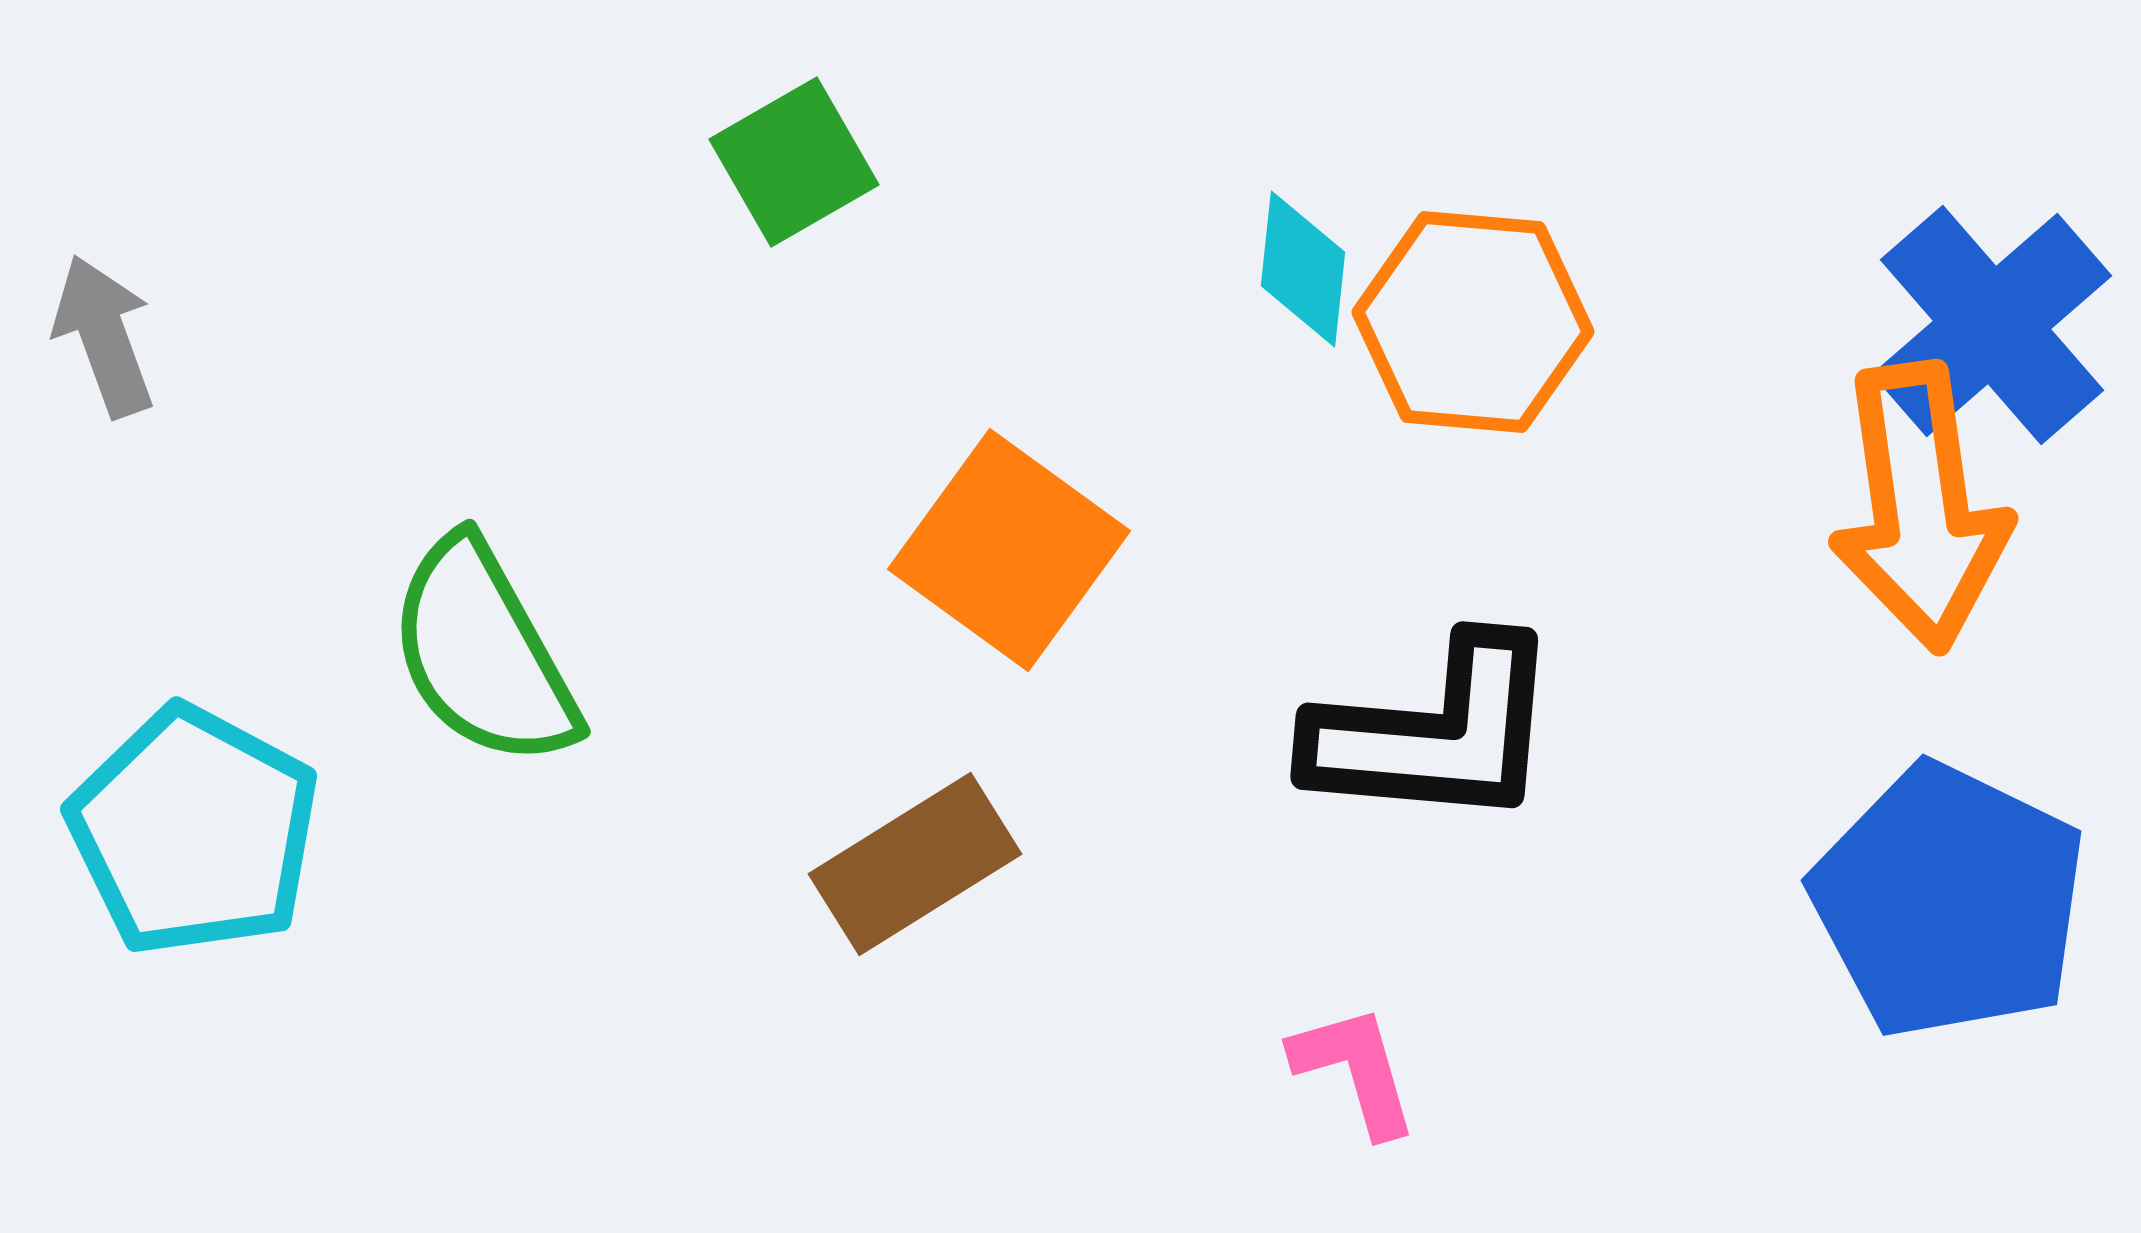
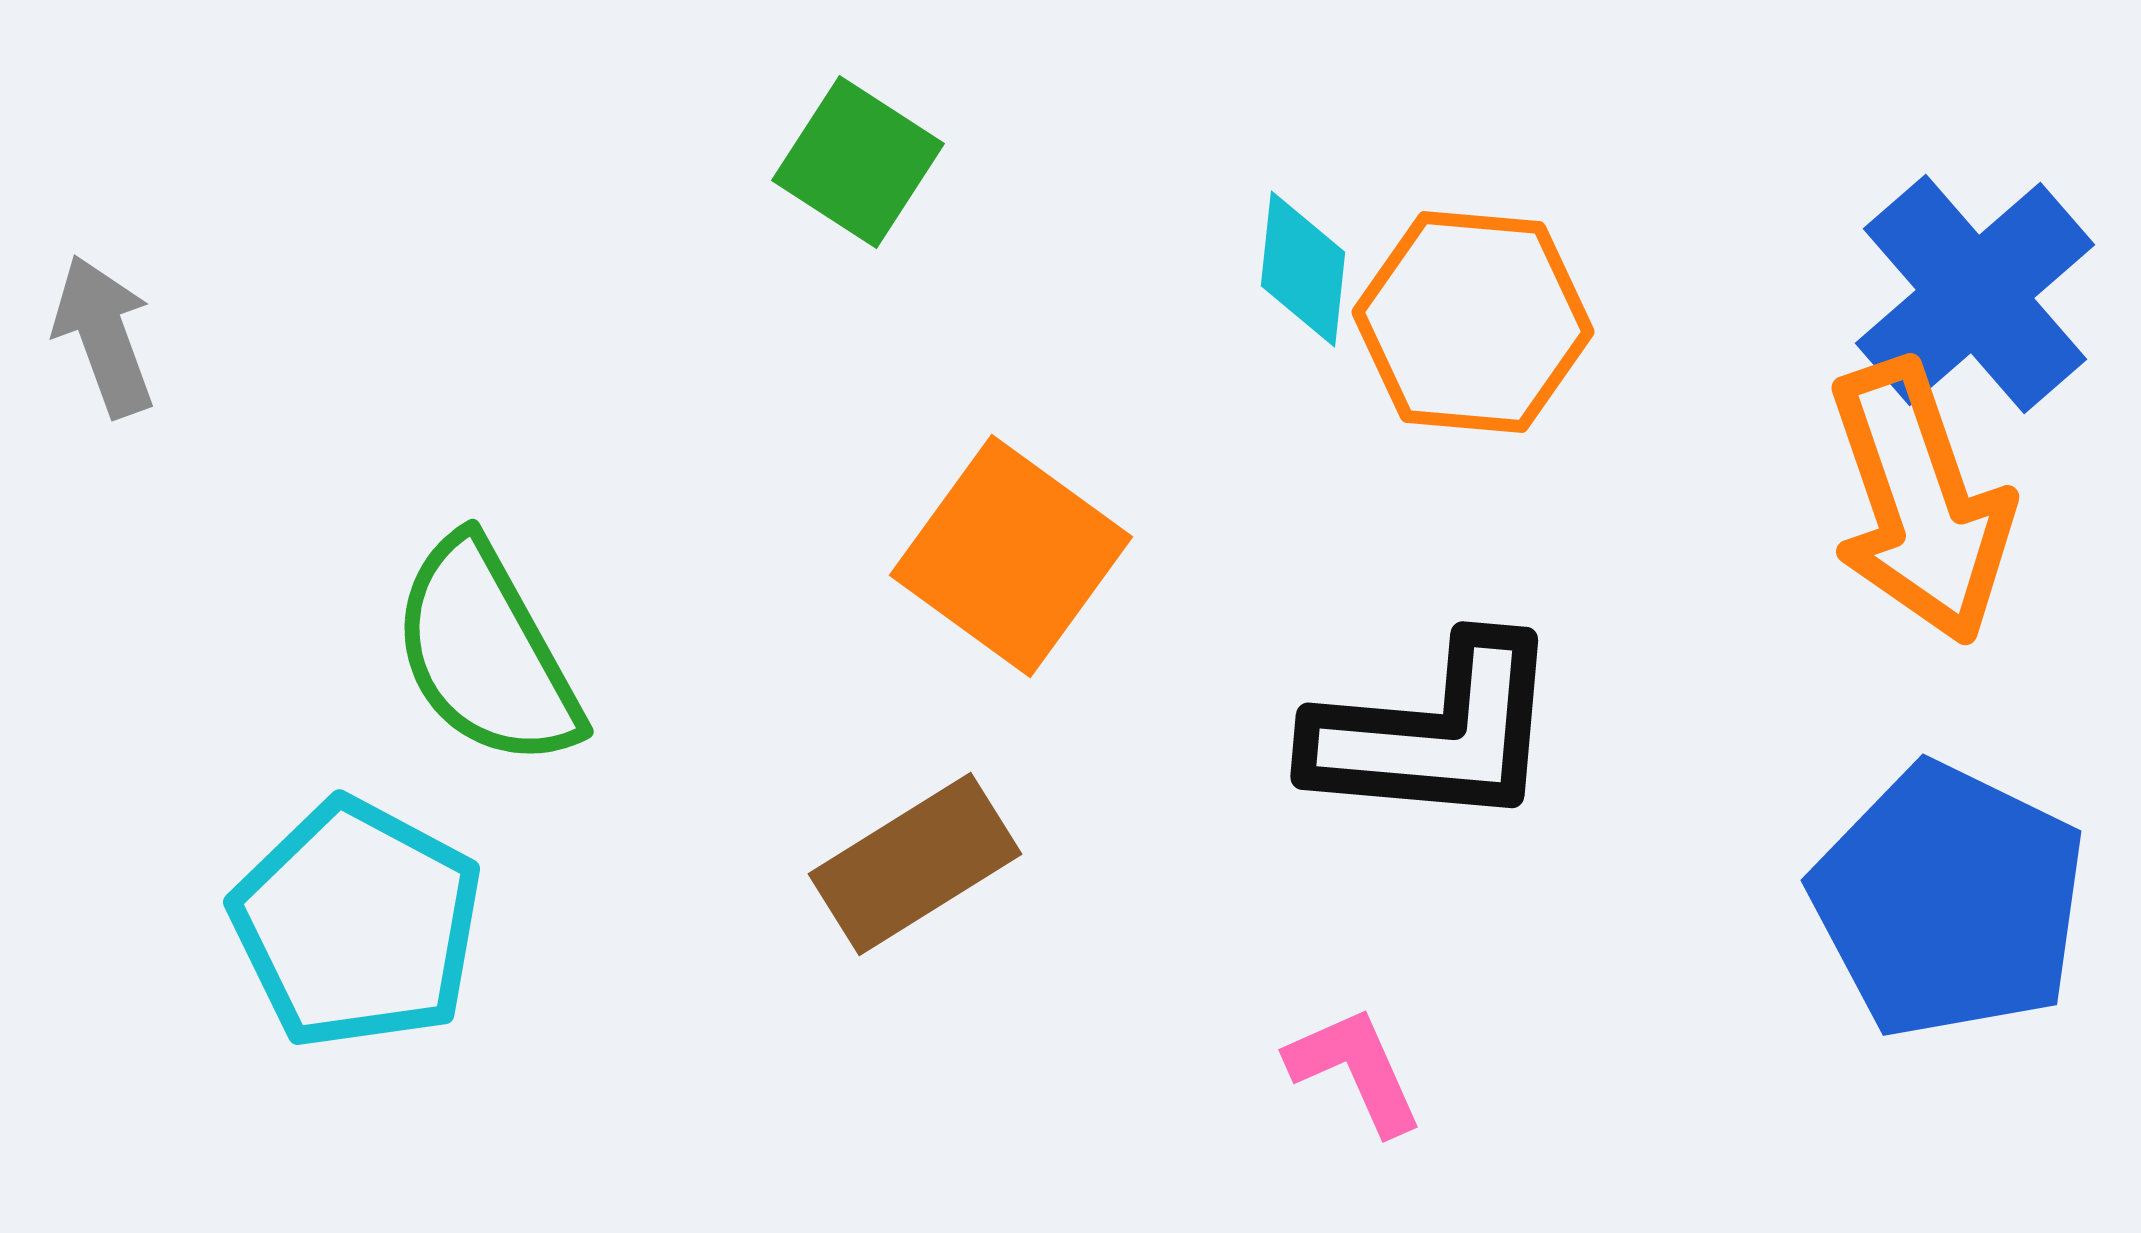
green square: moved 64 px right; rotated 27 degrees counterclockwise
blue cross: moved 17 px left, 31 px up
orange arrow: moved 5 px up; rotated 11 degrees counterclockwise
orange square: moved 2 px right, 6 px down
green semicircle: moved 3 px right
cyan pentagon: moved 163 px right, 93 px down
pink L-shape: rotated 8 degrees counterclockwise
